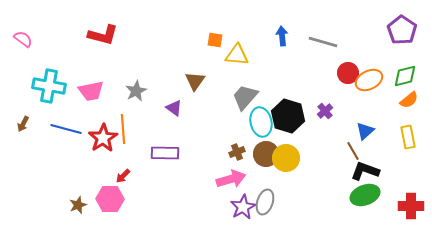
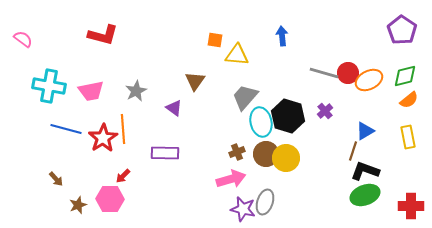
gray line: moved 1 px right, 31 px down
brown arrow: moved 33 px right, 55 px down; rotated 70 degrees counterclockwise
blue triangle: rotated 12 degrees clockwise
brown line: rotated 48 degrees clockwise
purple star: moved 2 px down; rotated 30 degrees counterclockwise
